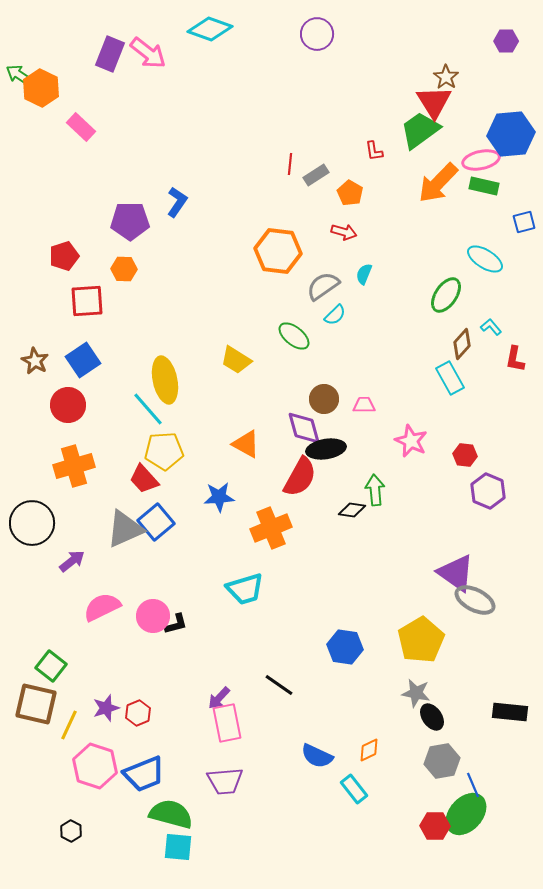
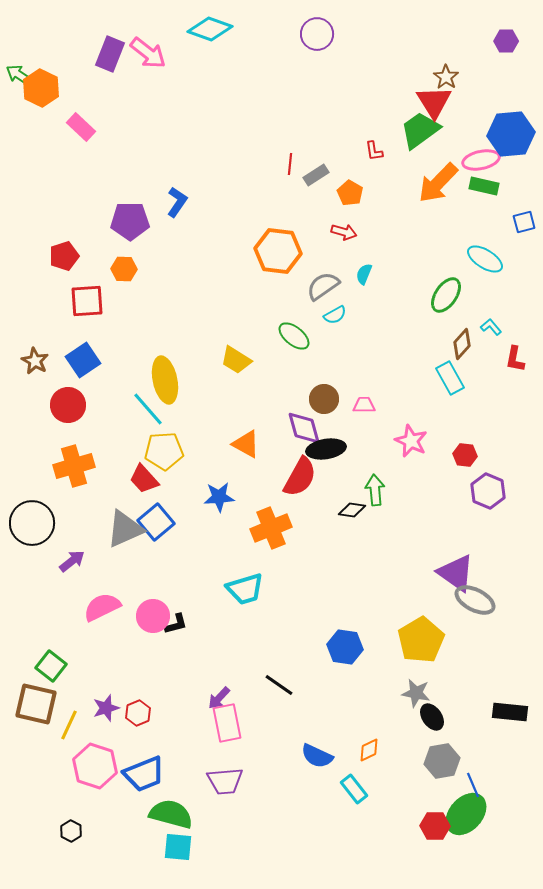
cyan semicircle at (335, 315): rotated 15 degrees clockwise
